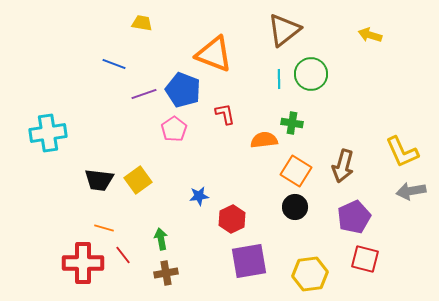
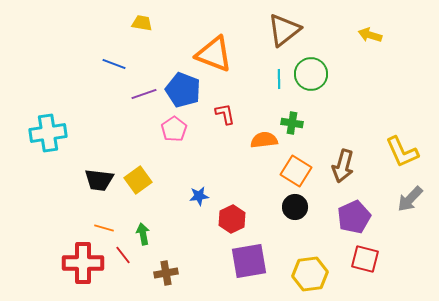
gray arrow: moved 1 px left, 8 px down; rotated 36 degrees counterclockwise
green arrow: moved 18 px left, 5 px up
